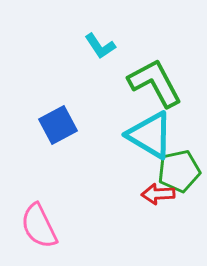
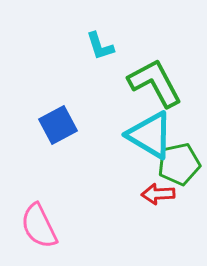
cyan L-shape: rotated 16 degrees clockwise
green pentagon: moved 7 px up
